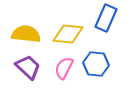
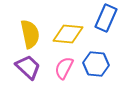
yellow semicircle: moved 4 px right; rotated 72 degrees clockwise
